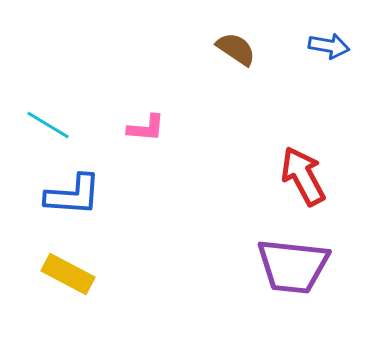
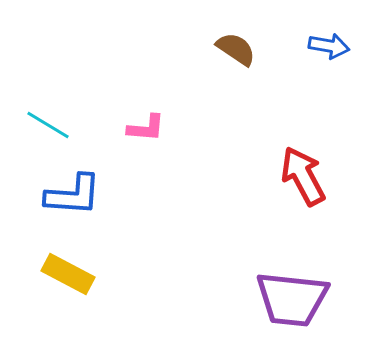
purple trapezoid: moved 1 px left, 33 px down
